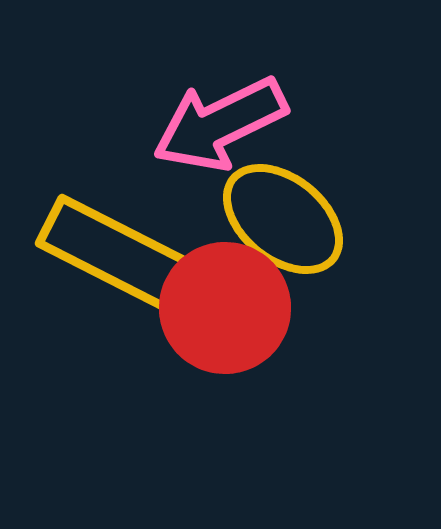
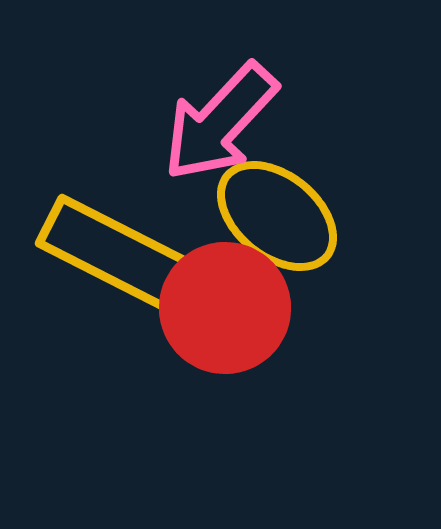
pink arrow: moved 2 px up; rotated 21 degrees counterclockwise
yellow ellipse: moved 6 px left, 3 px up
